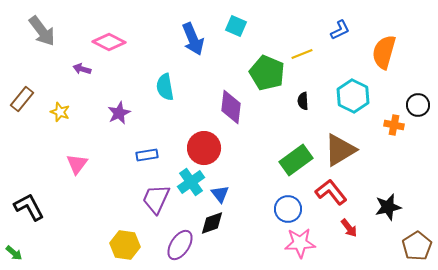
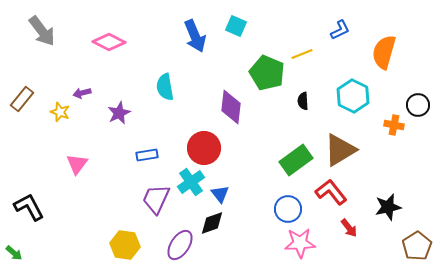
blue arrow: moved 2 px right, 3 px up
purple arrow: moved 24 px down; rotated 30 degrees counterclockwise
